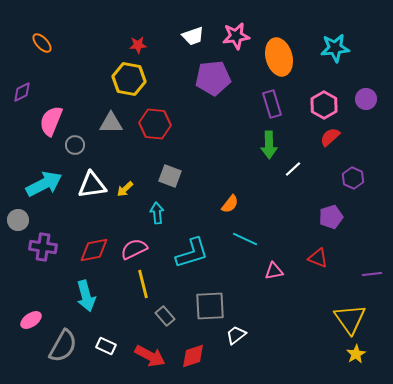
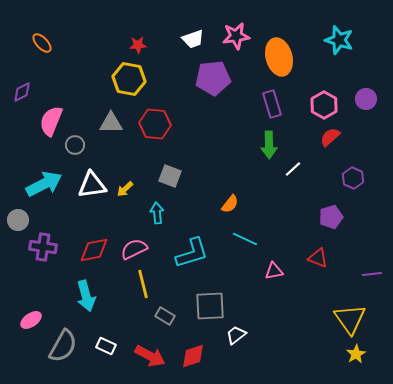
white trapezoid at (193, 36): moved 3 px down
cyan star at (335, 48): moved 4 px right, 8 px up; rotated 24 degrees clockwise
gray rectangle at (165, 316): rotated 18 degrees counterclockwise
